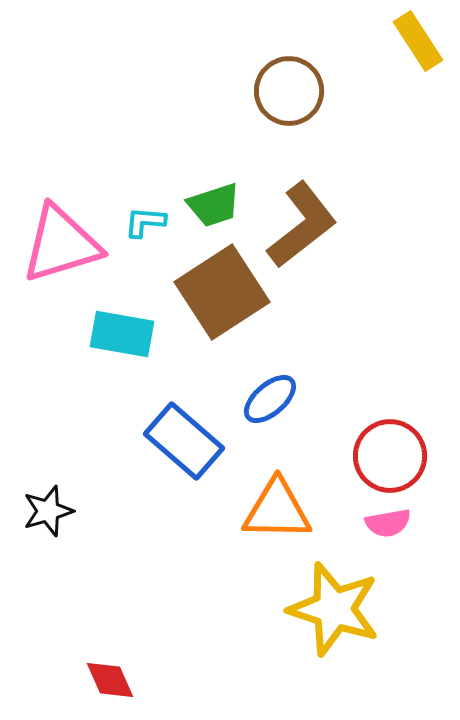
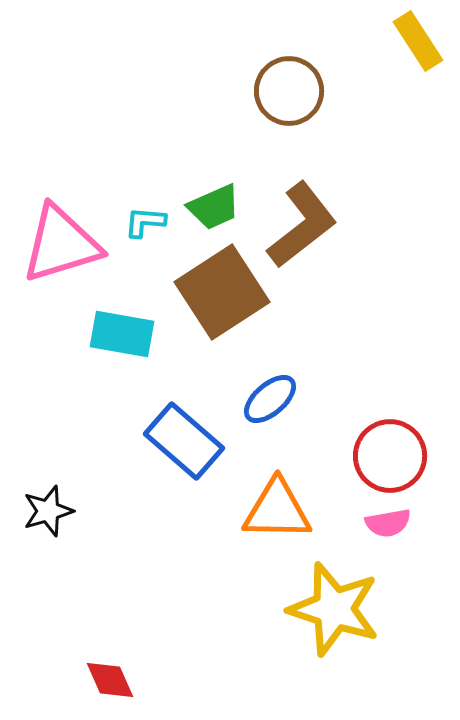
green trapezoid: moved 2 px down; rotated 6 degrees counterclockwise
